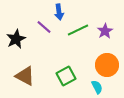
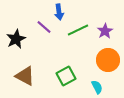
orange circle: moved 1 px right, 5 px up
